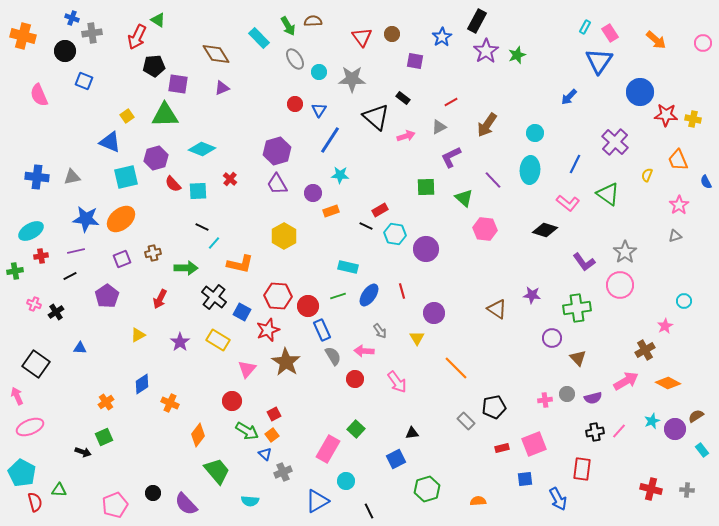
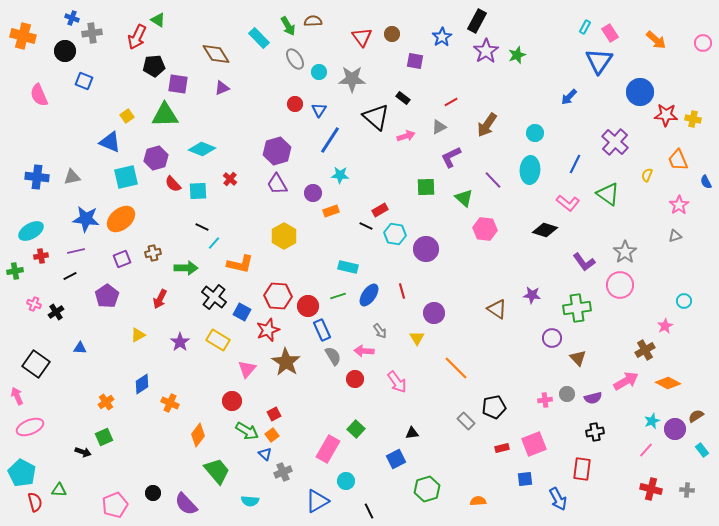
pink line at (619, 431): moved 27 px right, 19 px down
